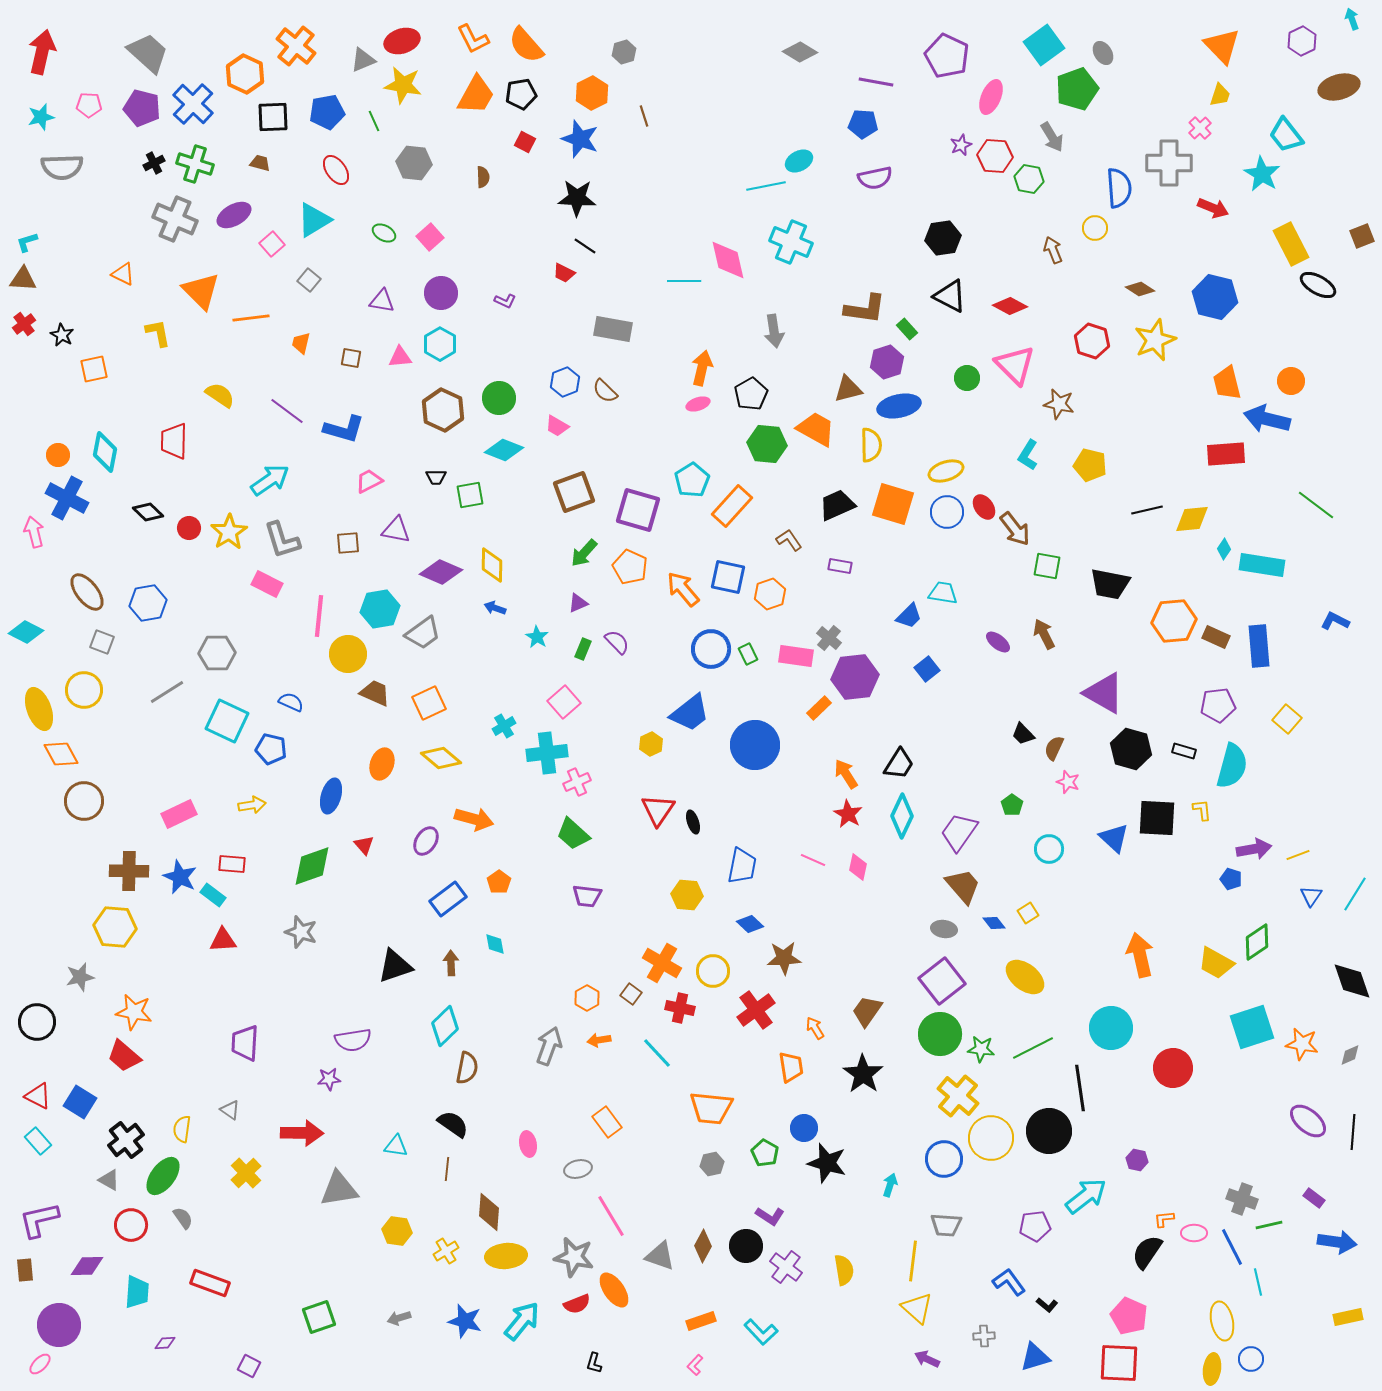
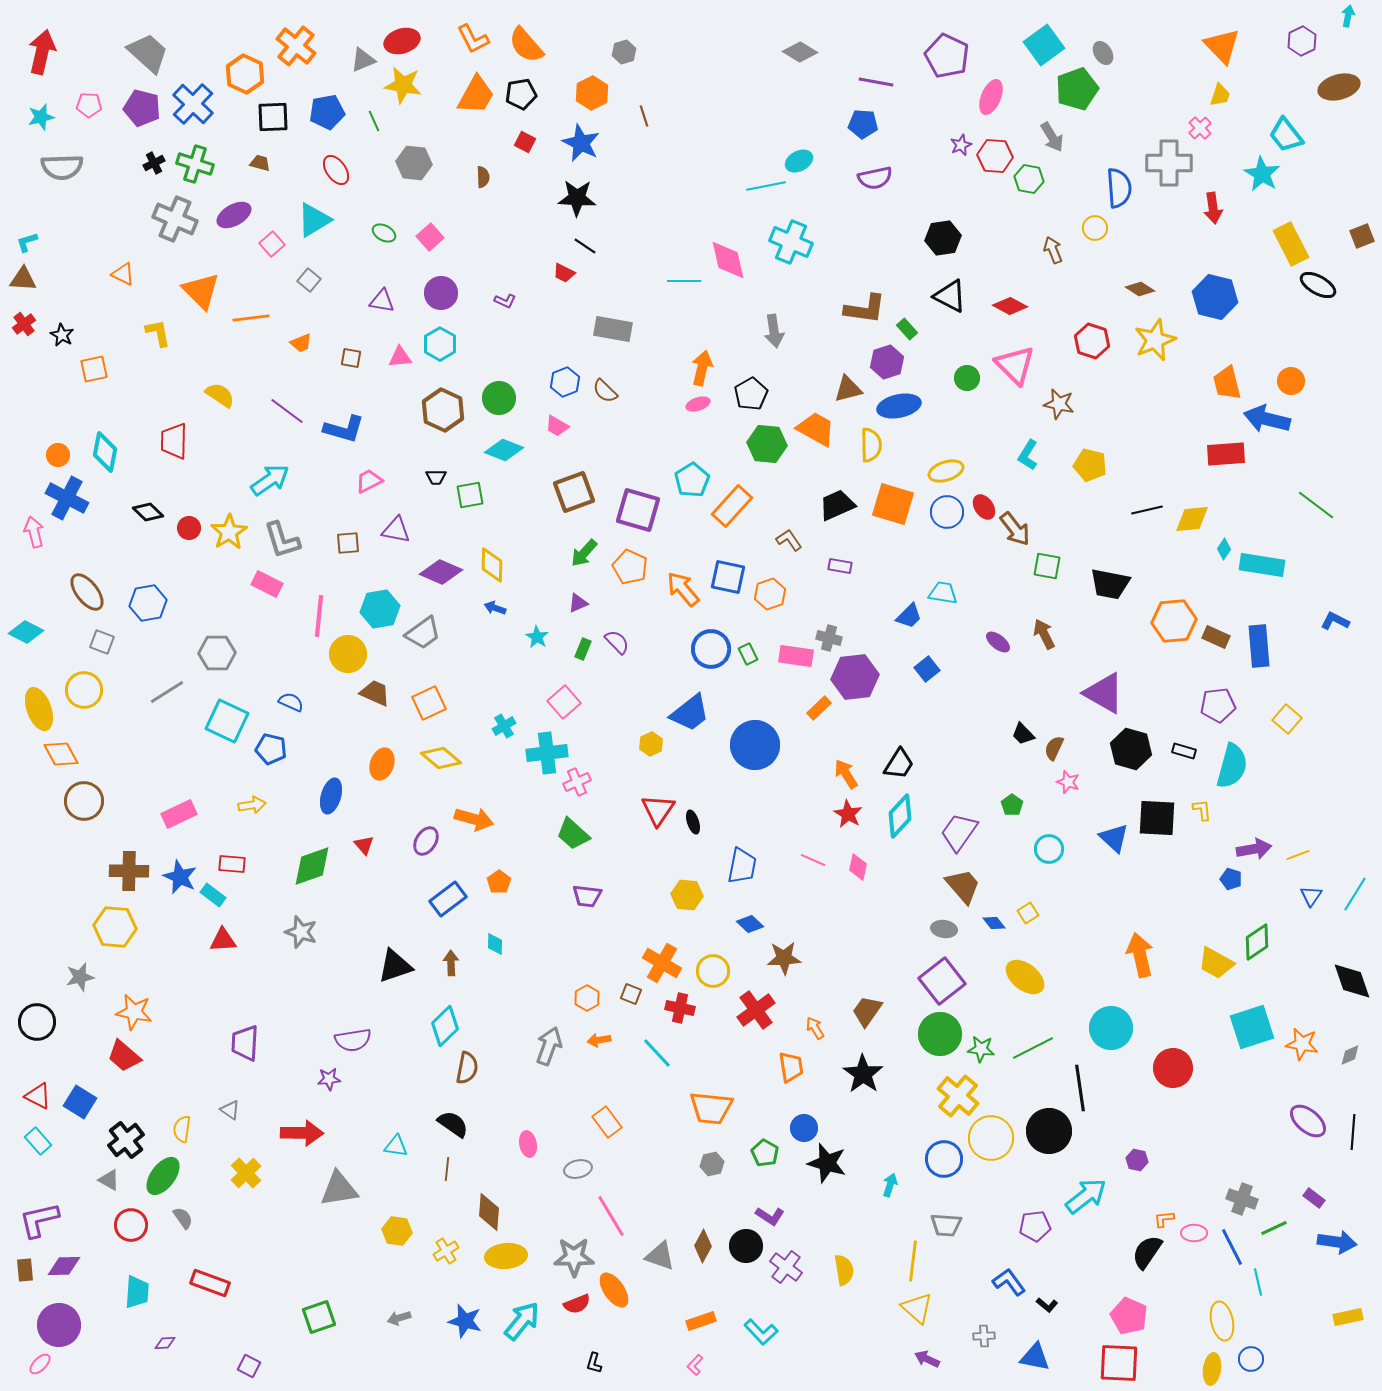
cyan arrow at (1352, 19): moved 4 px left, 3 px up; rotated 30 degrees clockwise
blue star at (580, 139): moved 1 px right, 4 px down; rotated 6 degrees clockwise
red arrow at (1213, 208): rotated 60 degrees clockwise
orange trapezoid at (301, 343): rotated 125 degrees counterclockwise
gray cross at (829, 638): rotated 25 degrees counterclockwise
cyan diamond at (902, 816): moved 2 px left; rotated 18 degrees clockwise
cyan diamond at (495, 944): rotated 10 degrees clockwise
brown square at (631, 994): rotated 15 degrees counterclockwise
green line at (1269, 1225): moved 5 px right, 3 px down; rotated 12 degrees counterclockwise
gray star at (574, 1257): rotated 12 degrees counterclockwise
purple diamond at (87, 1266): moved 23 px left
blue triangle at (1035, 1357): rotated 28 degrees clockwise
